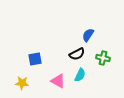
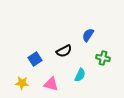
black semicircle: moved 13 px left, 3 px up
blue square: rotated 24 degrees counterclockwise
pink triangle: moved 7 px left, 3 px down; rotated 14 degrees counterclockwise
